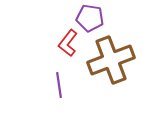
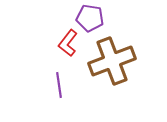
brown cross: moved 1 px right, 1 px down
